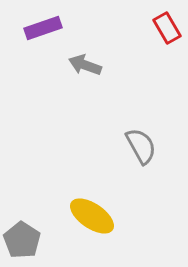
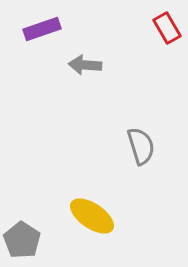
purple rectangle: moved 1 px left, 1 px down
gray arrow: rotated 16 degrees counterclockwise
gray semicircle: rotated 12 degrees clockwise
